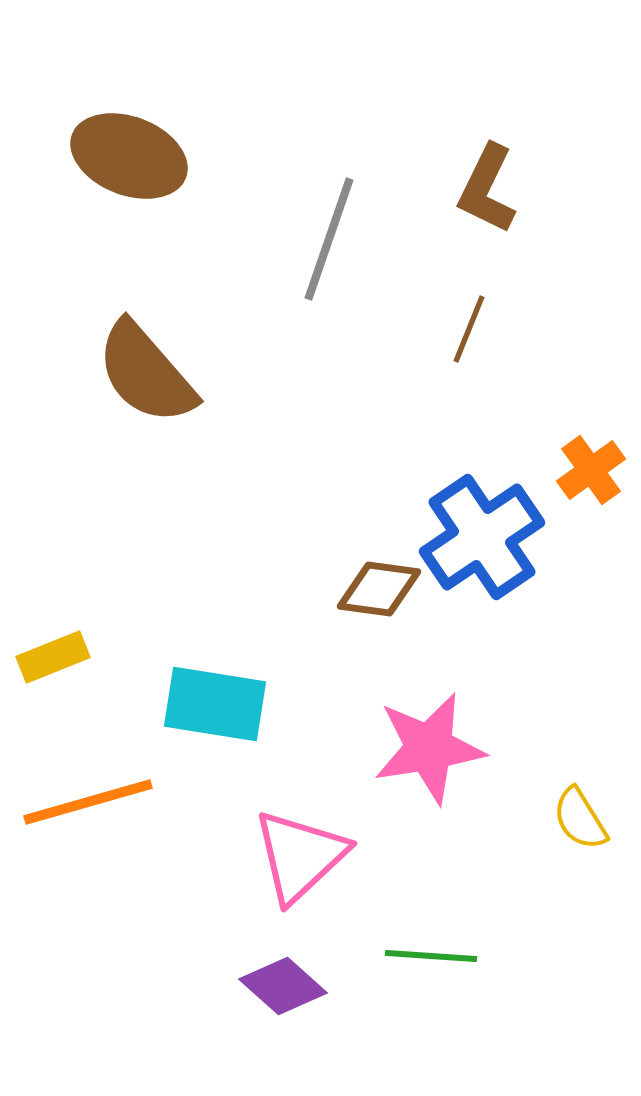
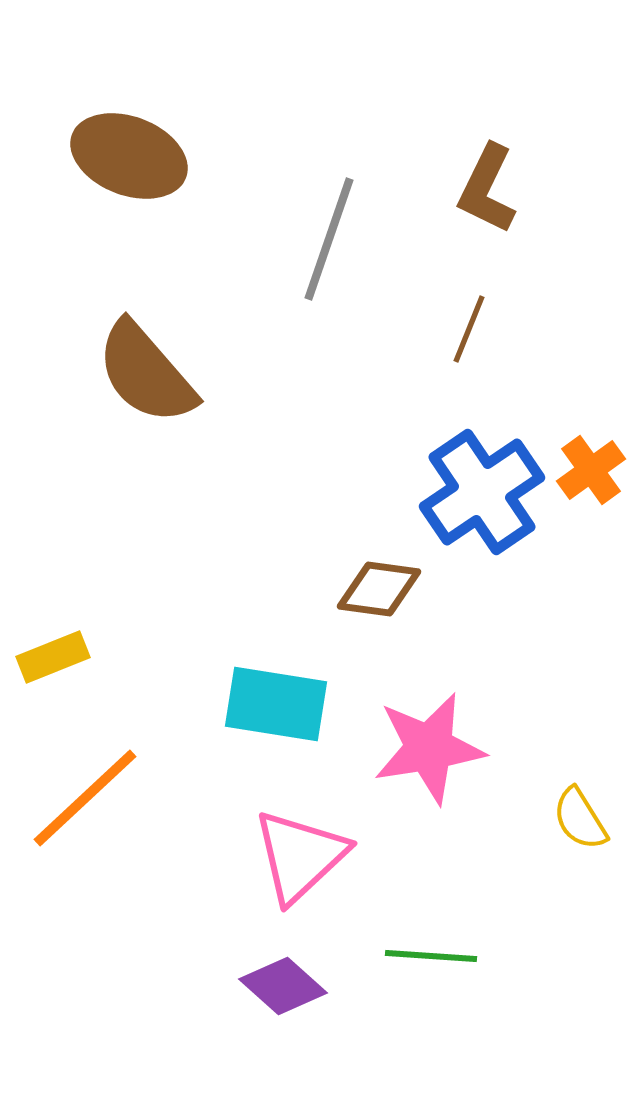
blue cross: moved 45 px up
cyan rectangle: moved 61 px right
orange line: moved 3 px left, 4 px up; rotated 27 degrees counterclockwise
